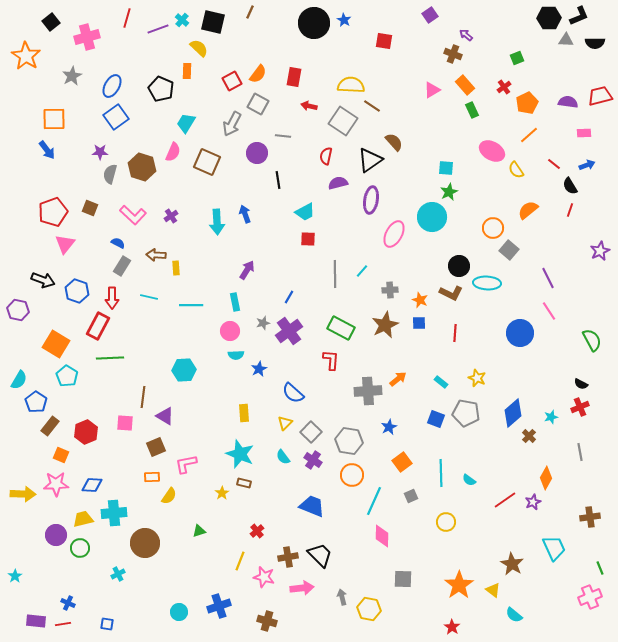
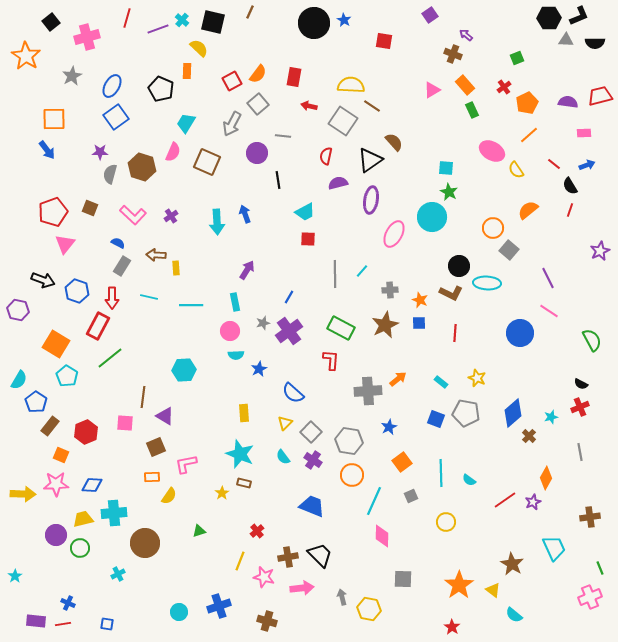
gray square at (258, 104): rotated 20 degrees clockwise
green star at (449, 192): rotated 18 degrees counterclockwise
pink line at (549, 311): rotated 24 degrees counterclockwise
green line at (110, 358): rotated 36 degrees counterclockwise
